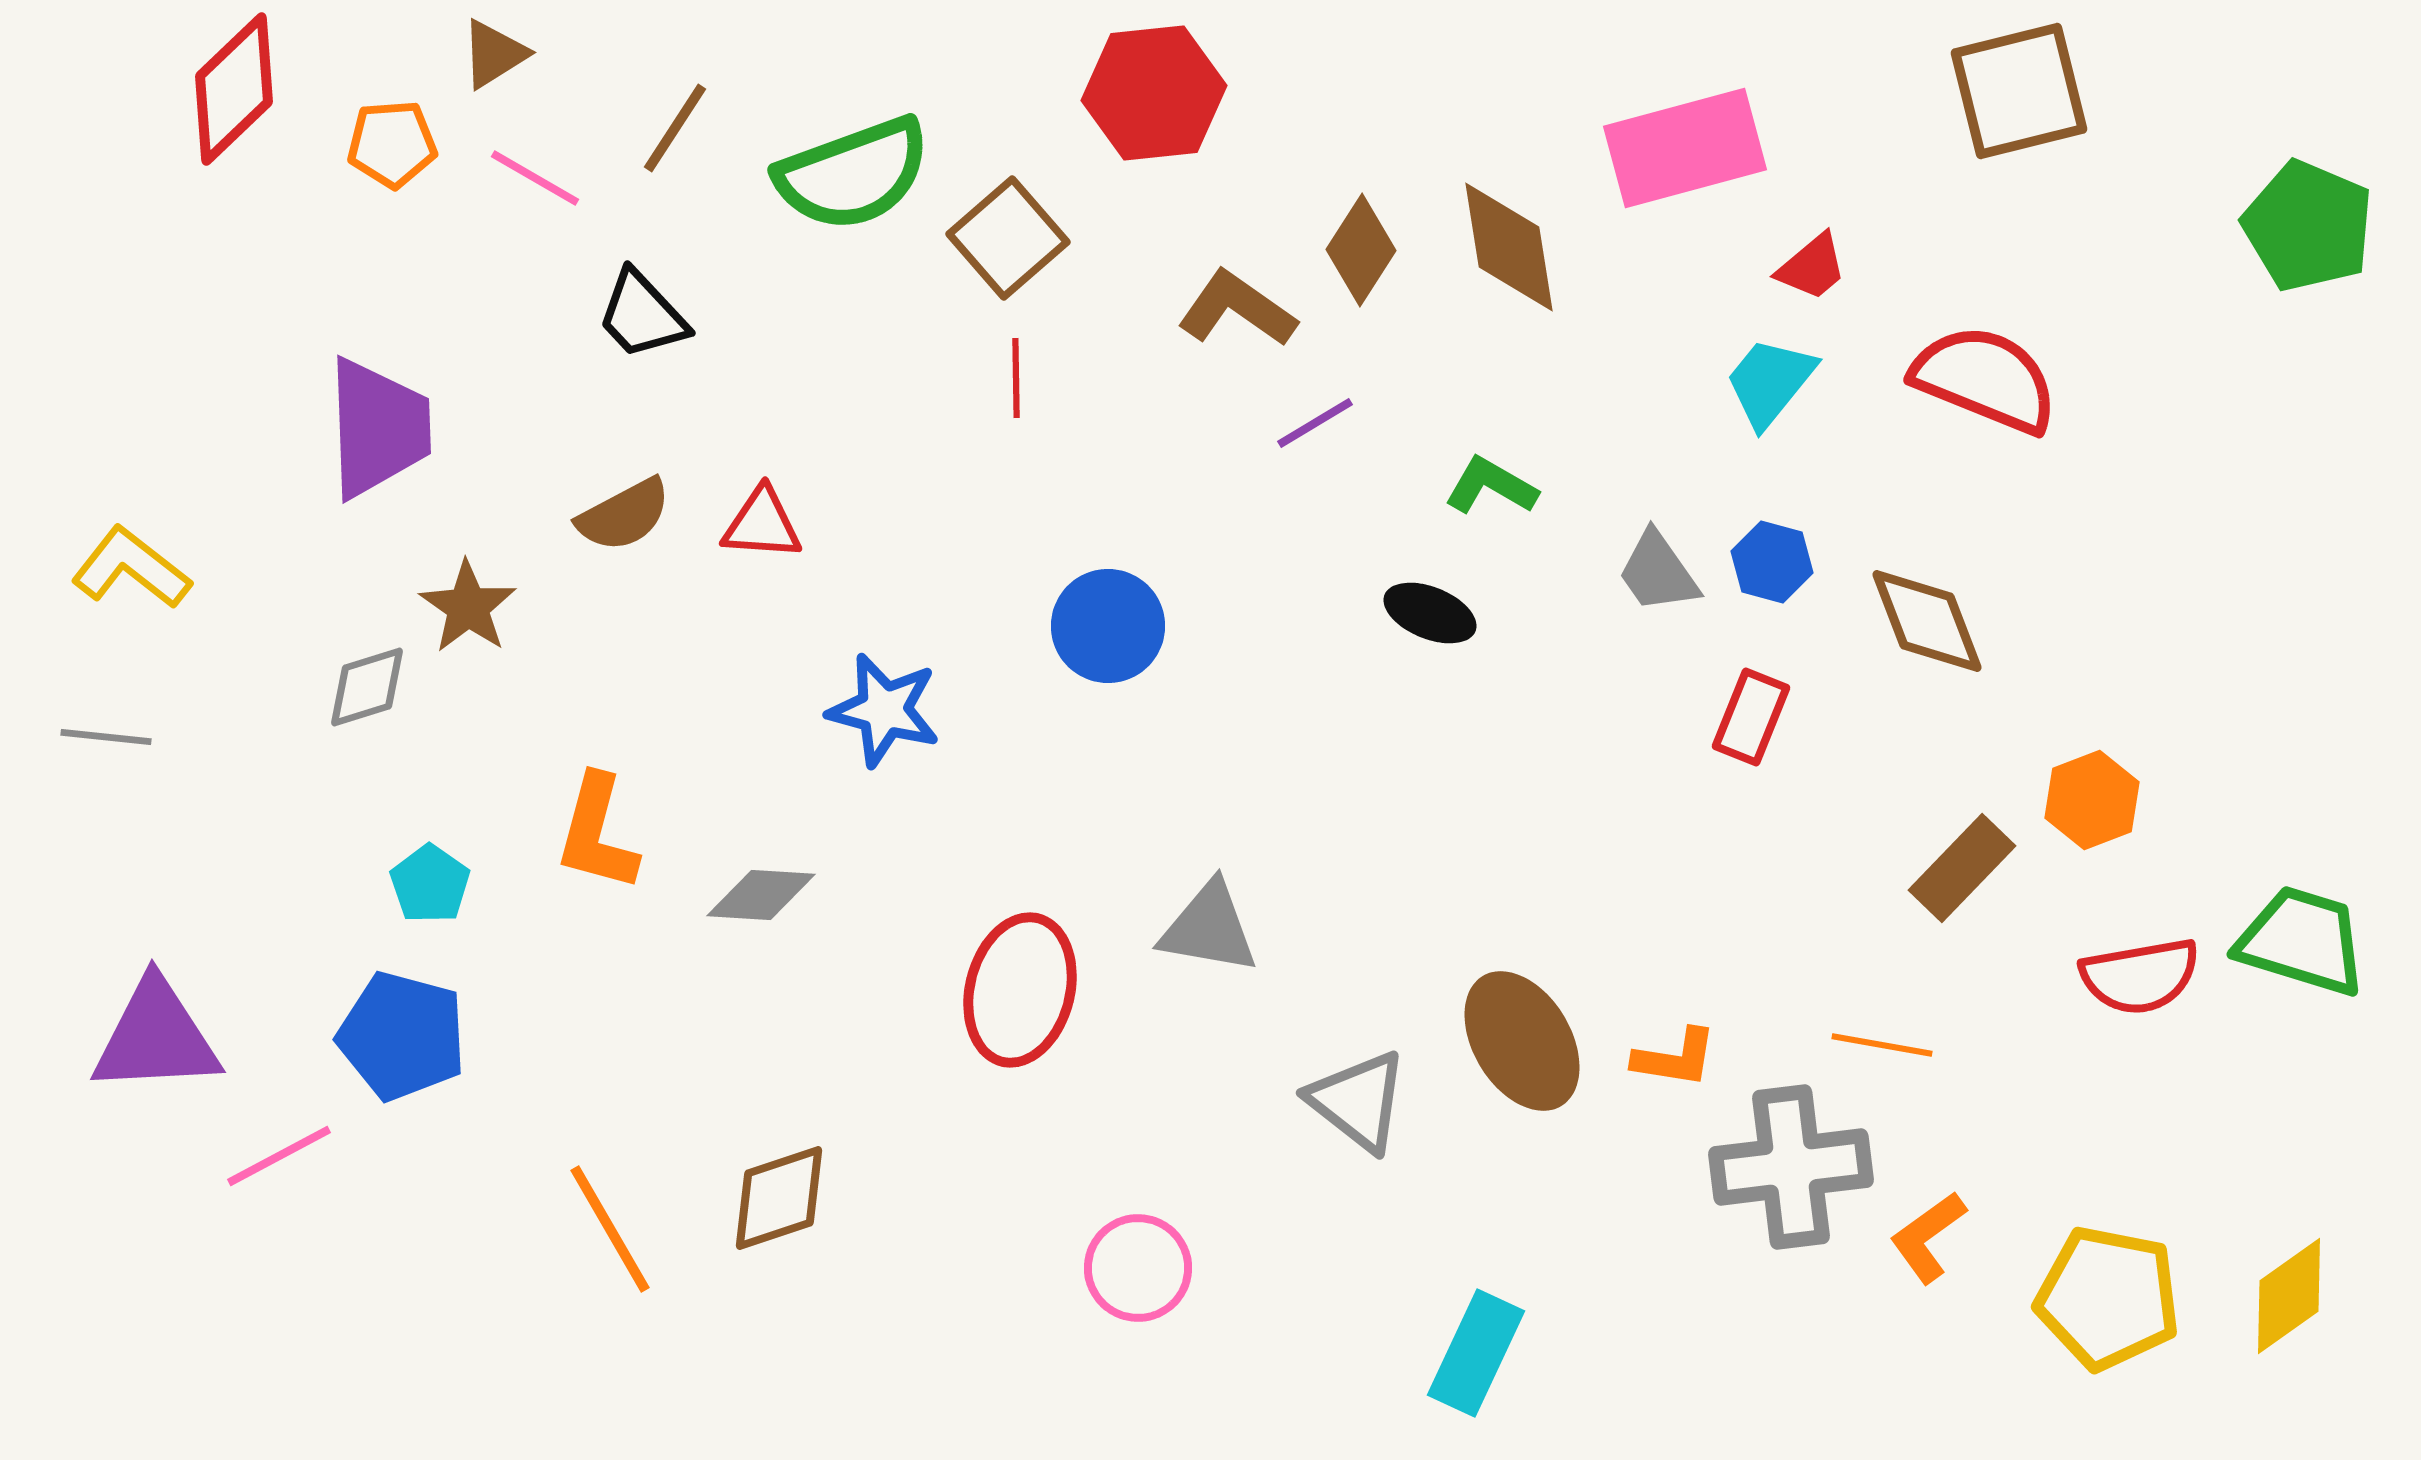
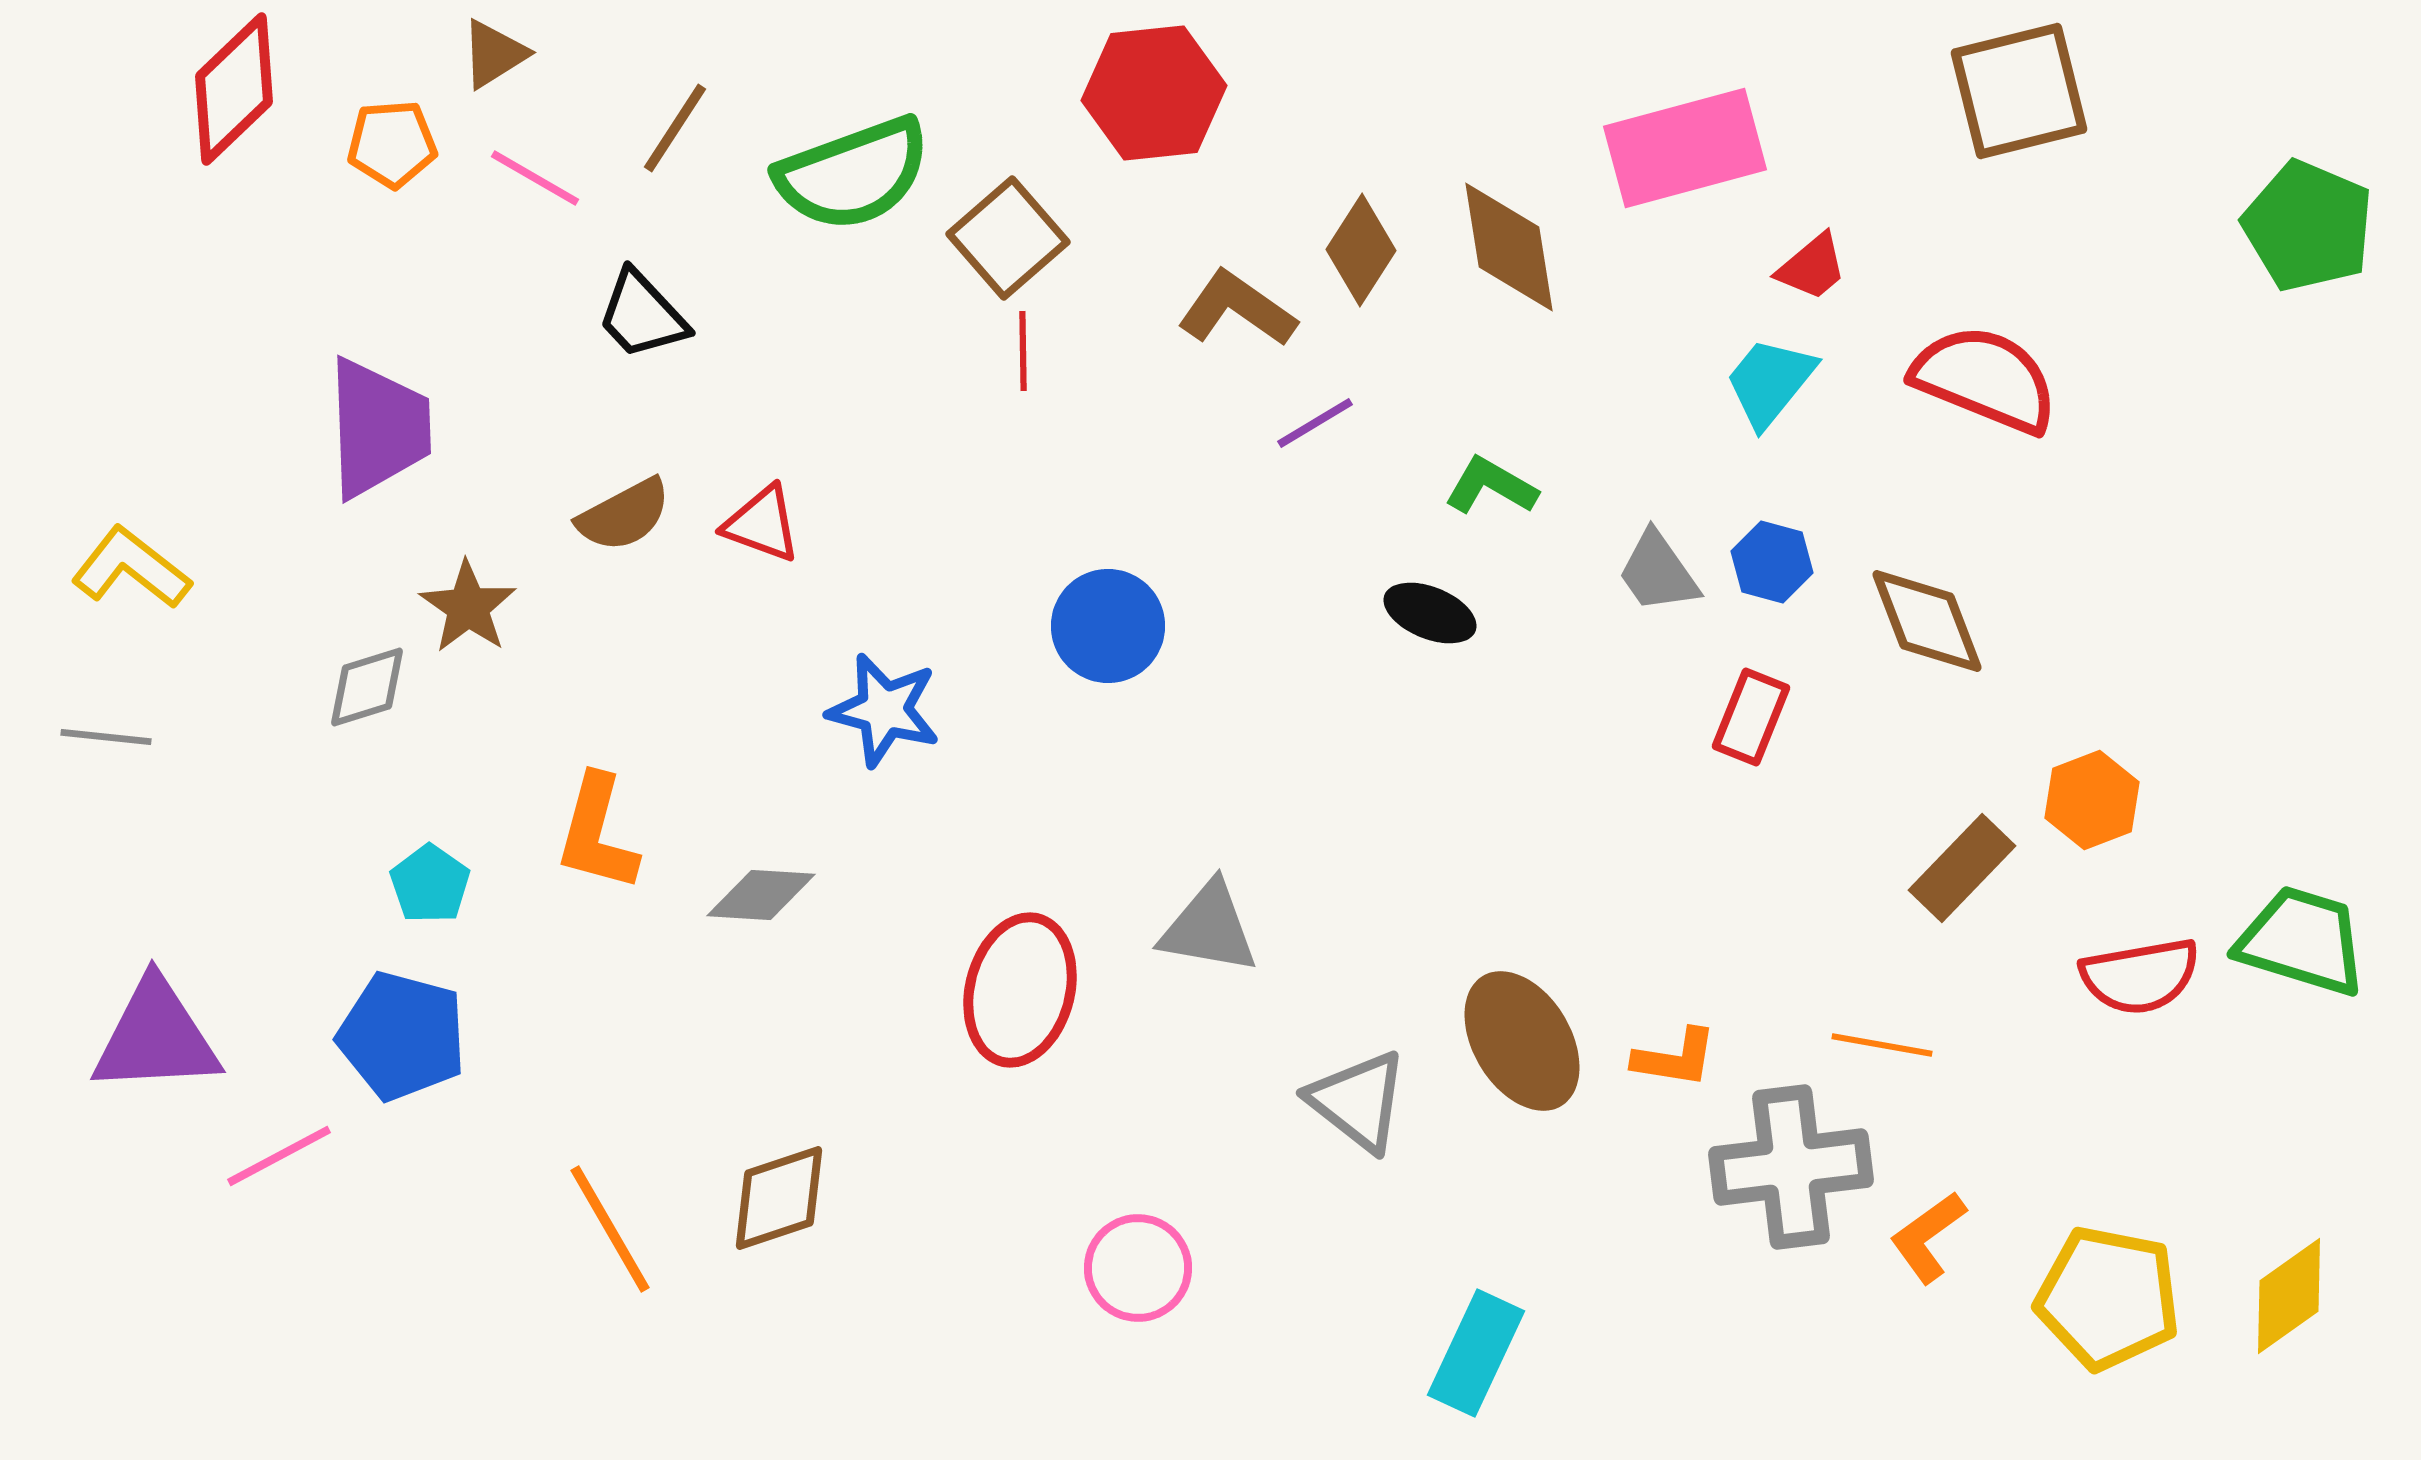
red line at (1016, 378): moved 7 px right, 27 px up
red triangle at (762, 524): rotated 16 degrees clockwise
